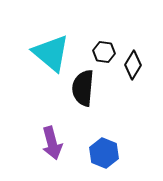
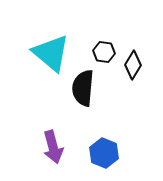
purple arrow: moved 1 px right, 4 px down
